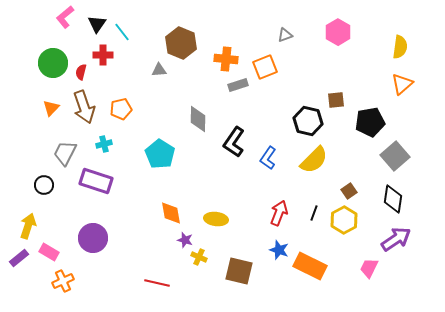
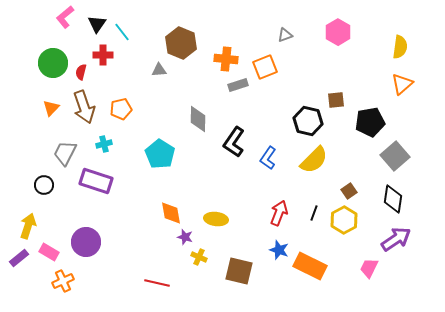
purple circle at (93, 238): moved 7 px left, 4 px down
purple star at (185, 240): moved 3 px up
